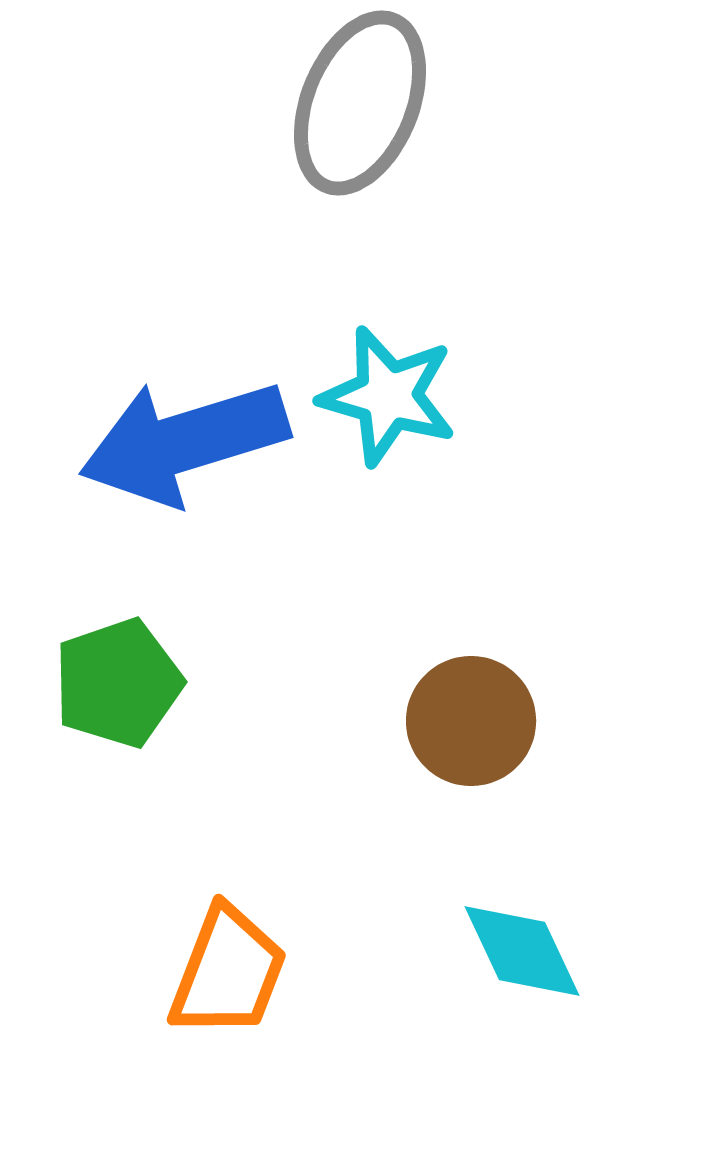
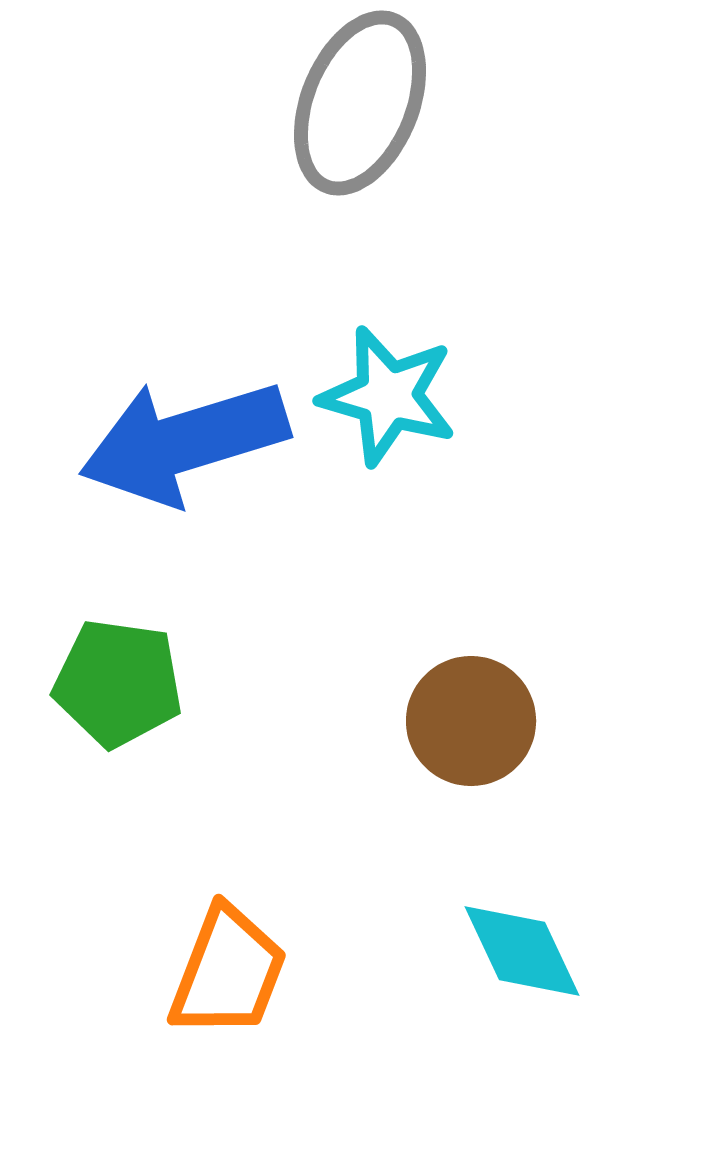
green pentagon: rotated 27 degrees clockwise
